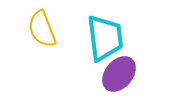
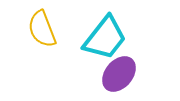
cyan trapezoid: rotated 45 degrees clockwise
